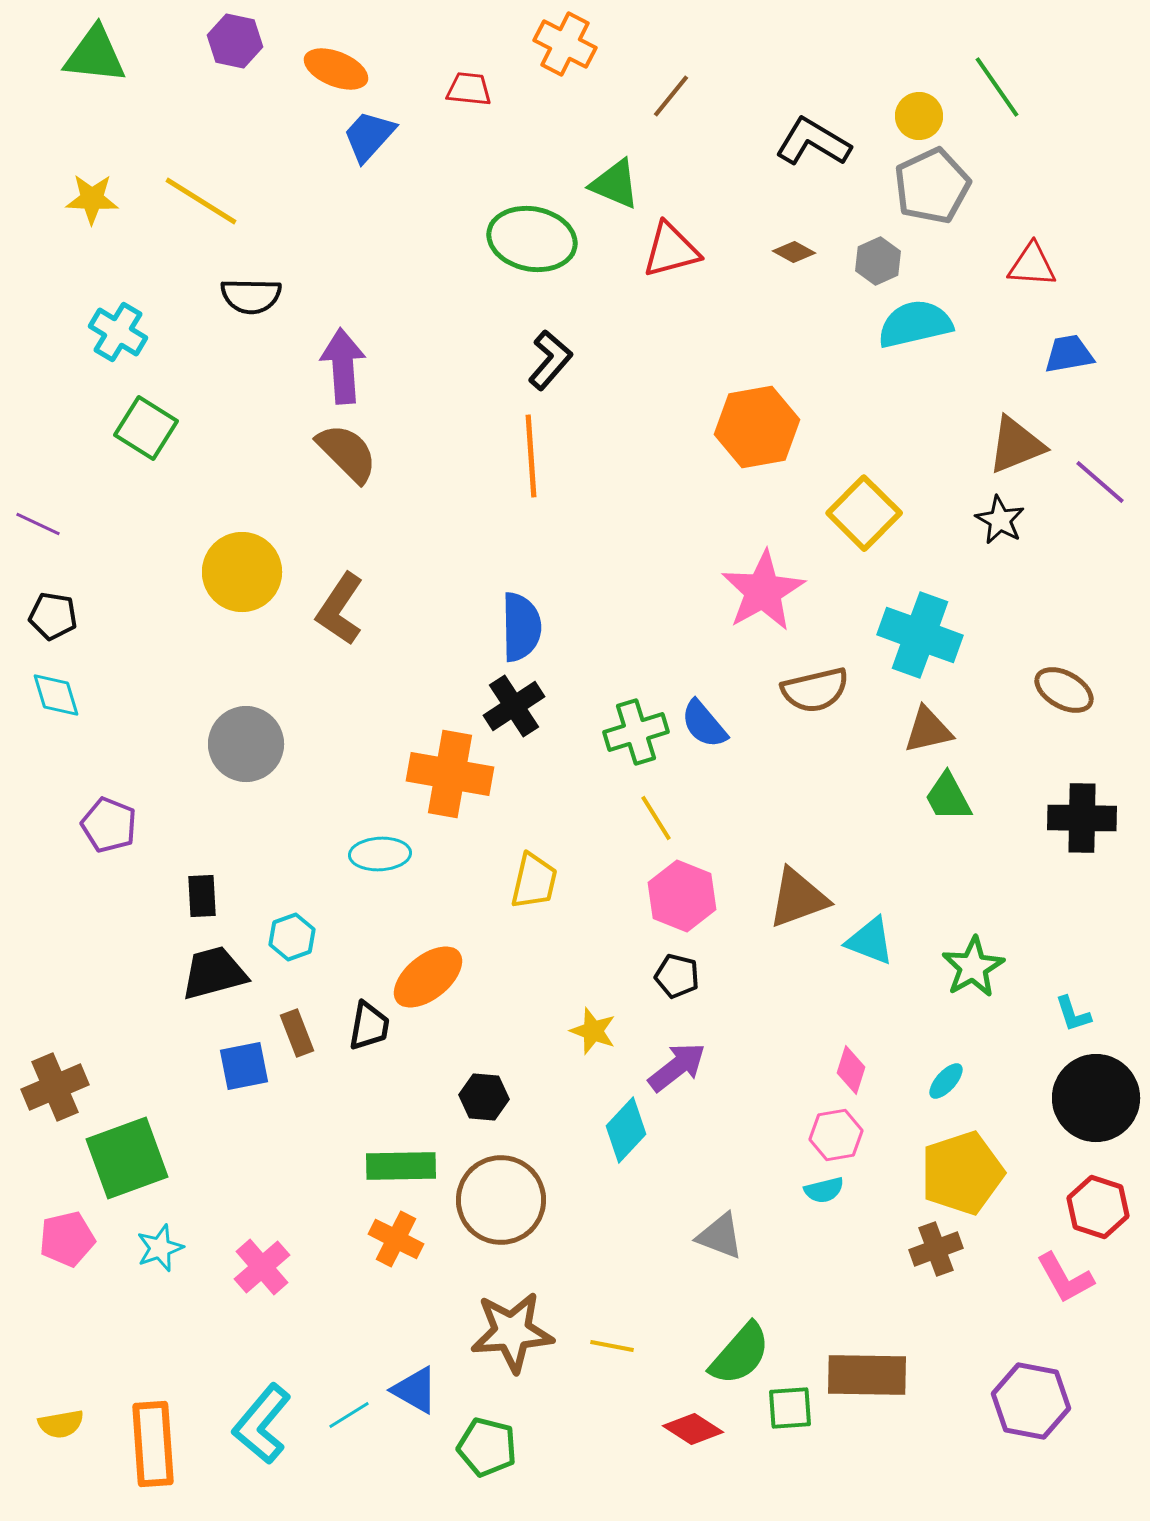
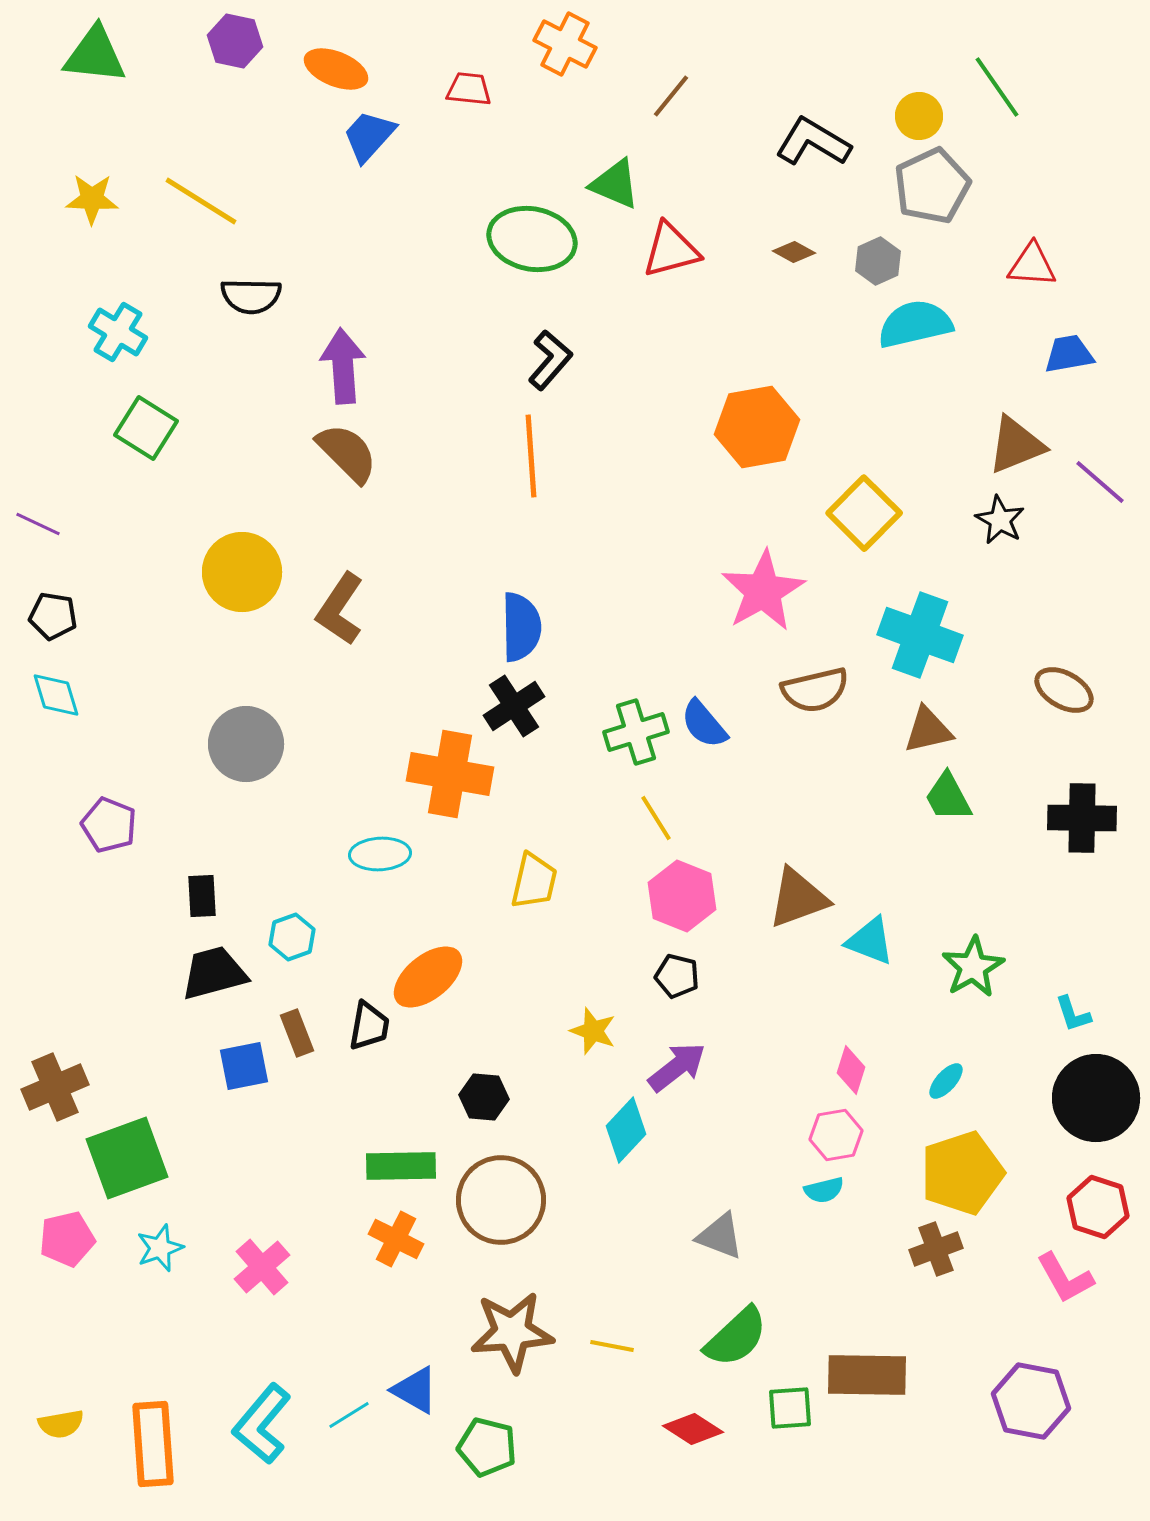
green semicircle at (740, 1354): moved 4 px left, 17 px up; rotated 6 degrees clockwise
